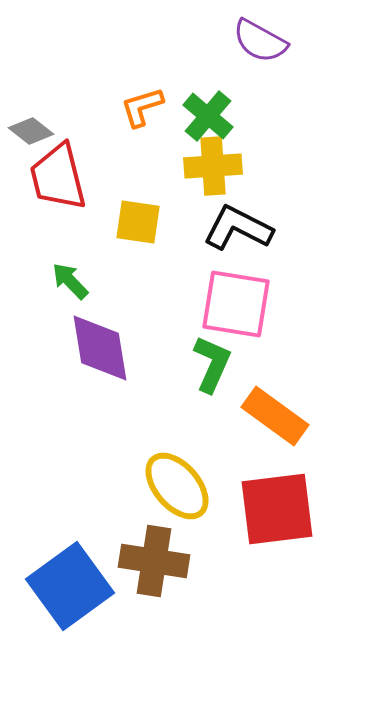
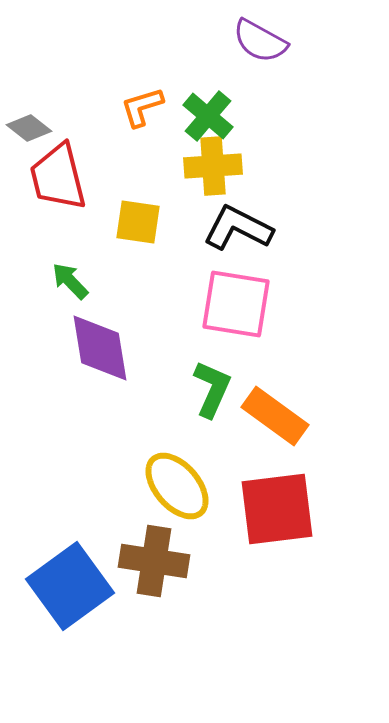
gray diamond: moved 2 px left, 3 px up
green L-shape: moved 25 px down
